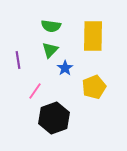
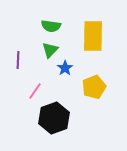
purple line: rotated 12 degrees clockwise
